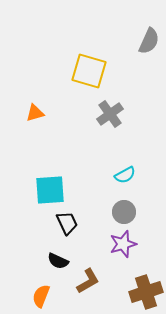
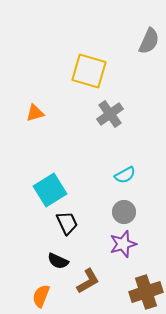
cyan square: rotated 28 degrees counterclockwise
